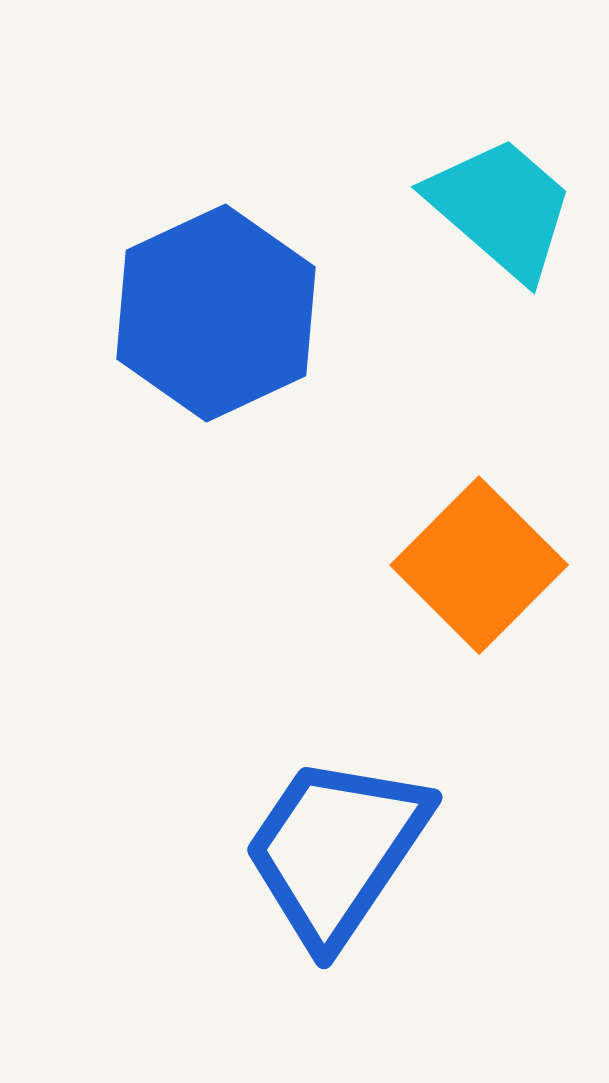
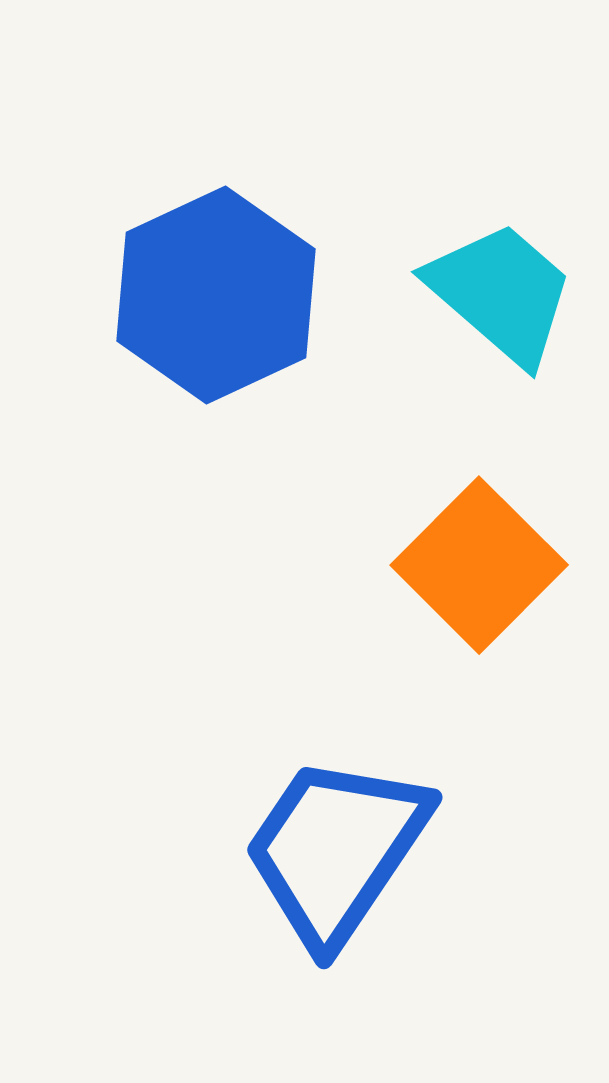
cyan trapezoid: moved 85 px down
blue hexagon: moved 18 px up
